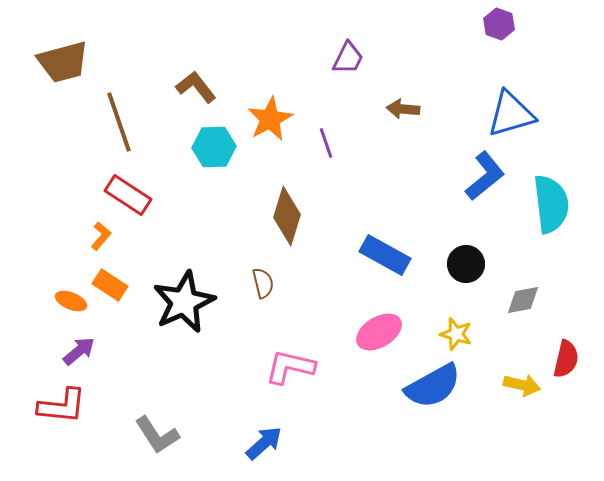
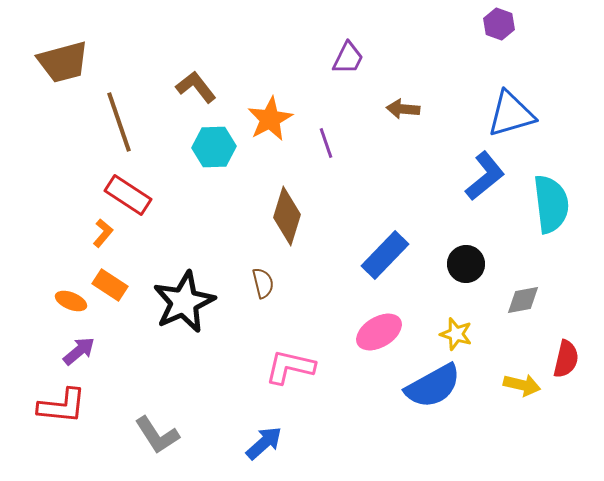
orange L-shape: moved 2 px right, 3 px up
blue rectangle: rotated 75 degrees counterclockwise
